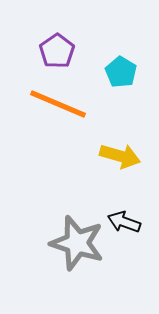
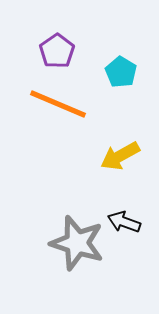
yellow arrow: rotated 135 degrees clockwise
